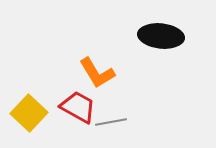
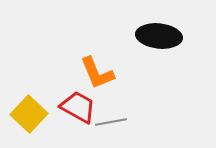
black ellipse: moved 2 px left
orange L-shape: rotated 9 degrees clockwise
yellow square: moved 1 px down
